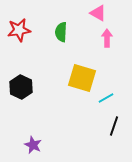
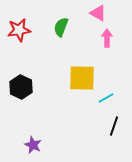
green semicircle: moved 5 px up; rotated 18 degrees clockwise
yellow square: rotated 16 degrees counterclockwise
